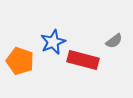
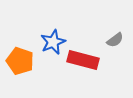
gray semicircle: moved 1 px right, 1 px up
